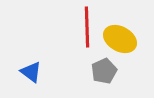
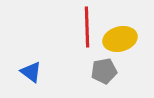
yellow ellipse: rotated 44 degrees counterclockwise
gray pentagon: rotated 15 degrees clockwise
